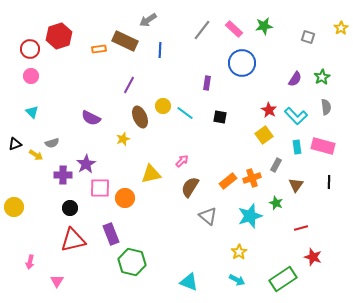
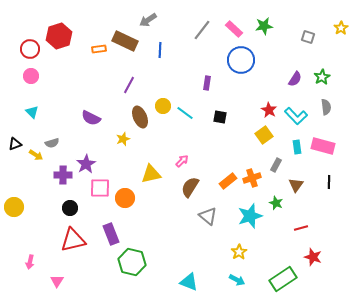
blue circle at (242, 63): moved 1 px left, 3 px up
